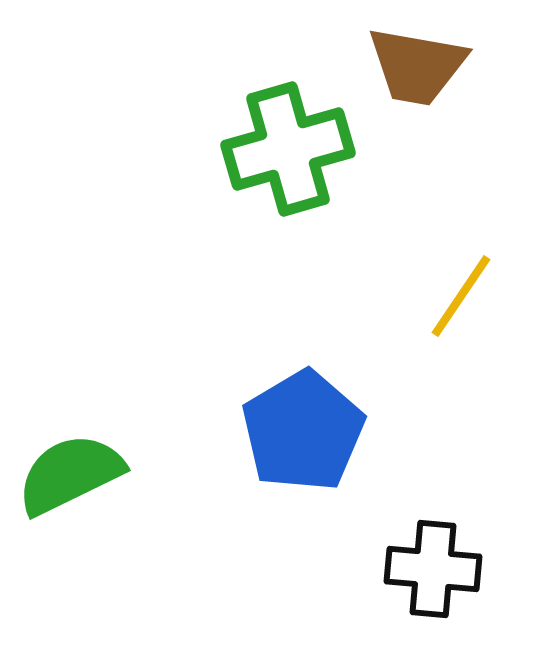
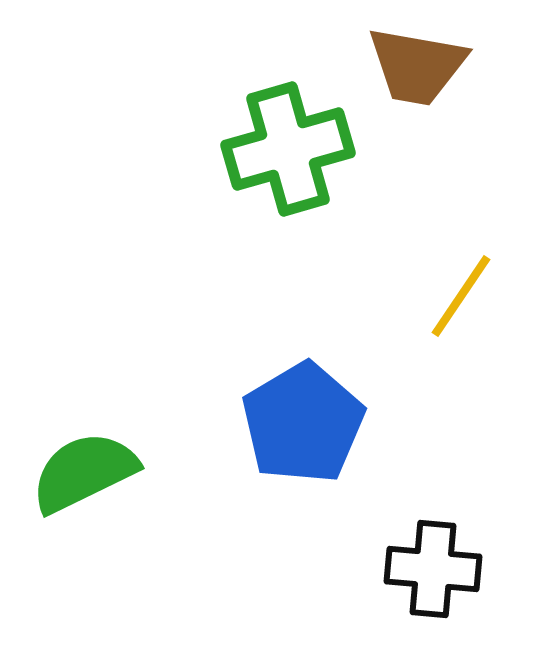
blue pentagon: moved 8 px up
green semicircle: moved 14 px right, 2 px up
